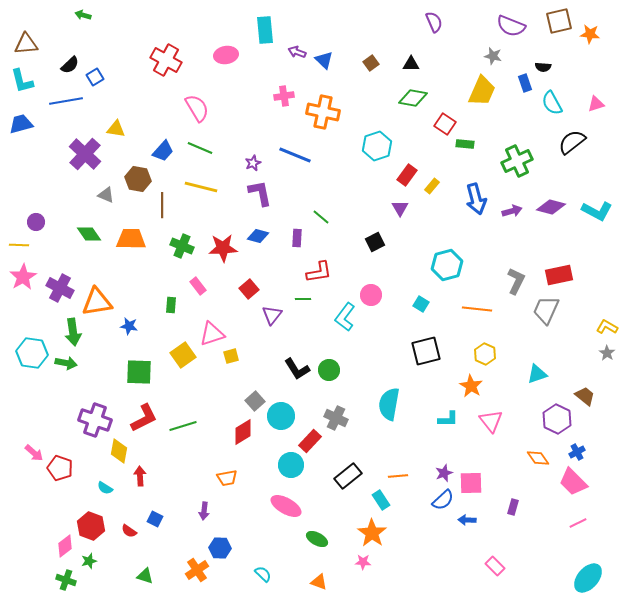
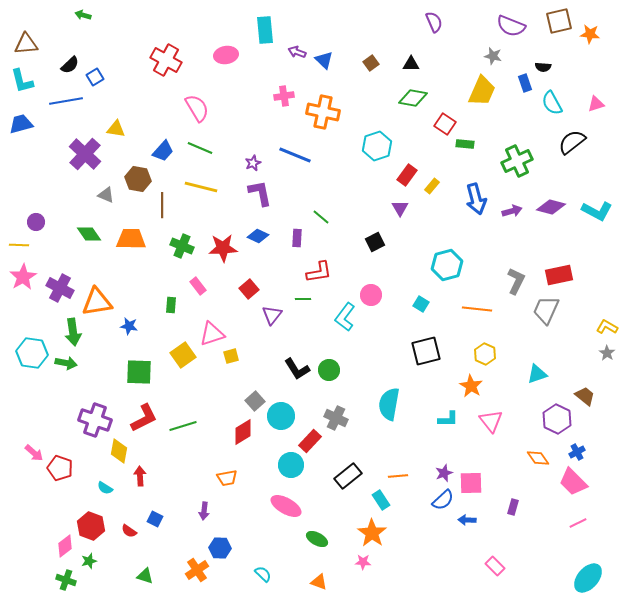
blue diamond at (258, 236): rotated 10 degrees clockwise
